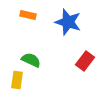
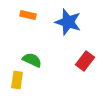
green semicircle: moved 1 px right
